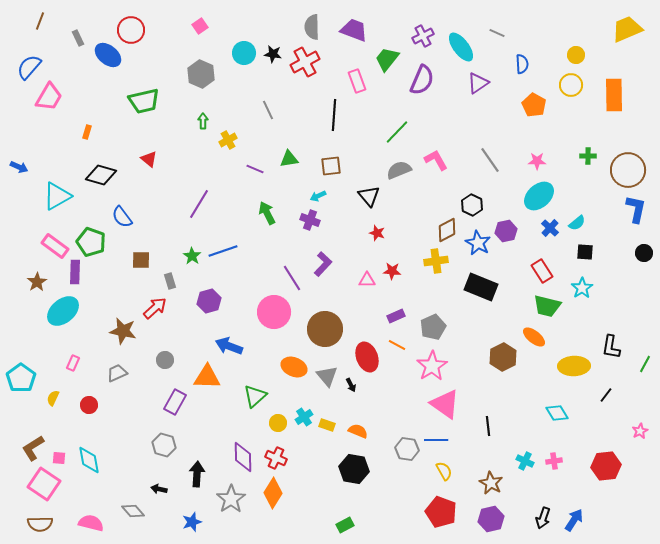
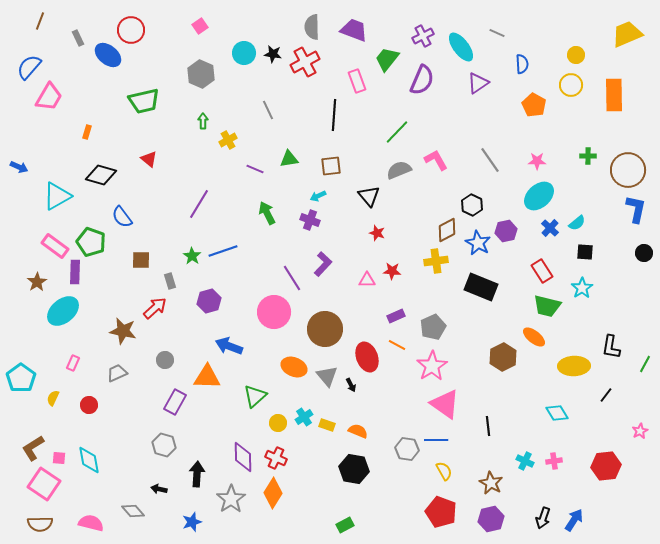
yellow trapezoid at (627, 29): moved 5 px down
